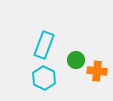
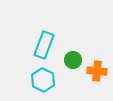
green circle: moved 3 px left
cyan hexagon: moved 1 px left, 2 px down
